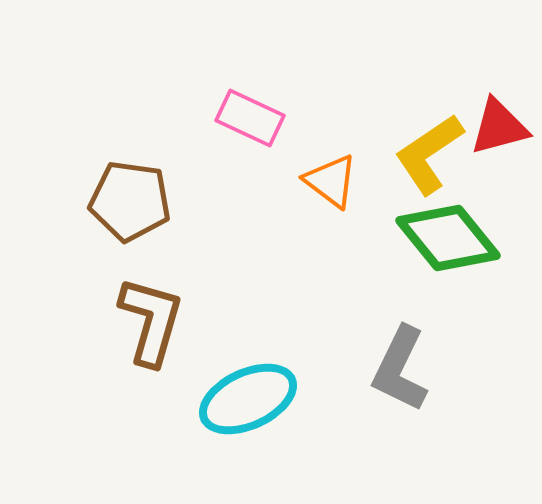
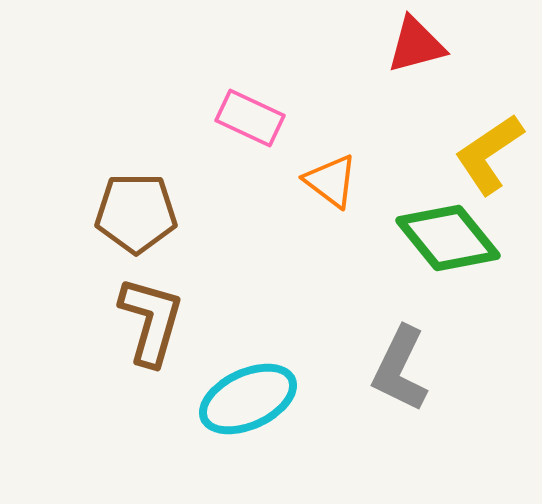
red triangle: moved 83 px left, 82 px up
yellow L-shape: moved 60 px right
brown pentagon: moved 6 px right, 12 px down; rotated 8 degrees counterclockwise
